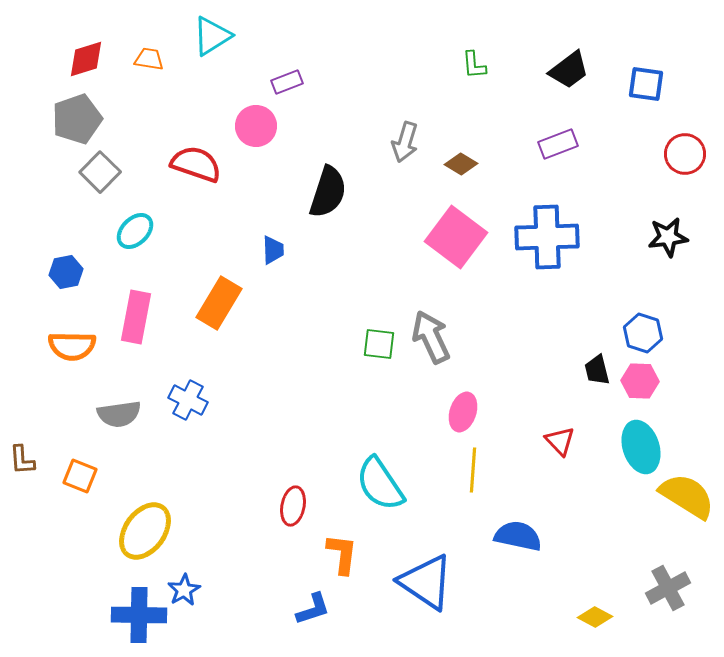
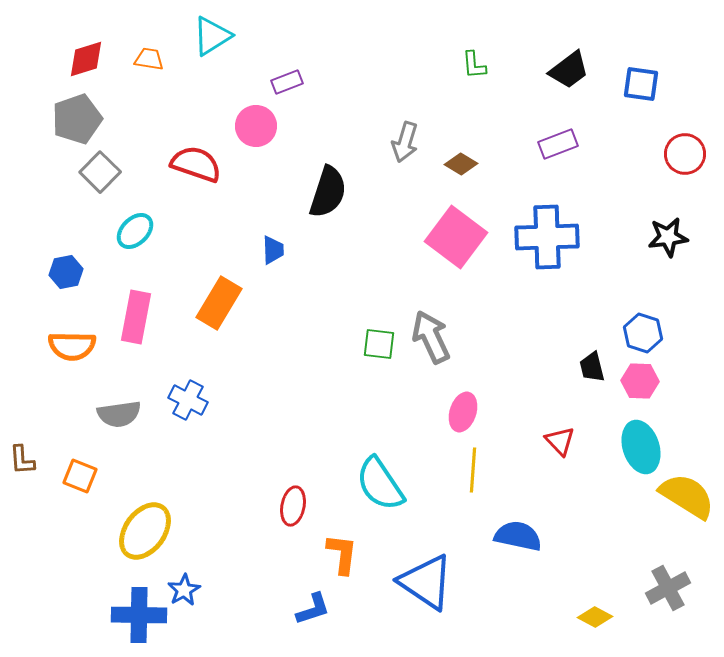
blue square at (646, 84): moved 5 px left
black trapezoid at (597, 370): moved 5 px left, 3 px up
